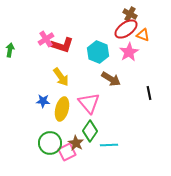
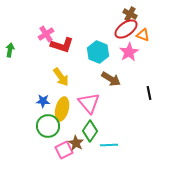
pink cross: moved 5 px up
green circle: moved 2 px left, 17 px up
pink square: moved 3 px left, 2 px up
